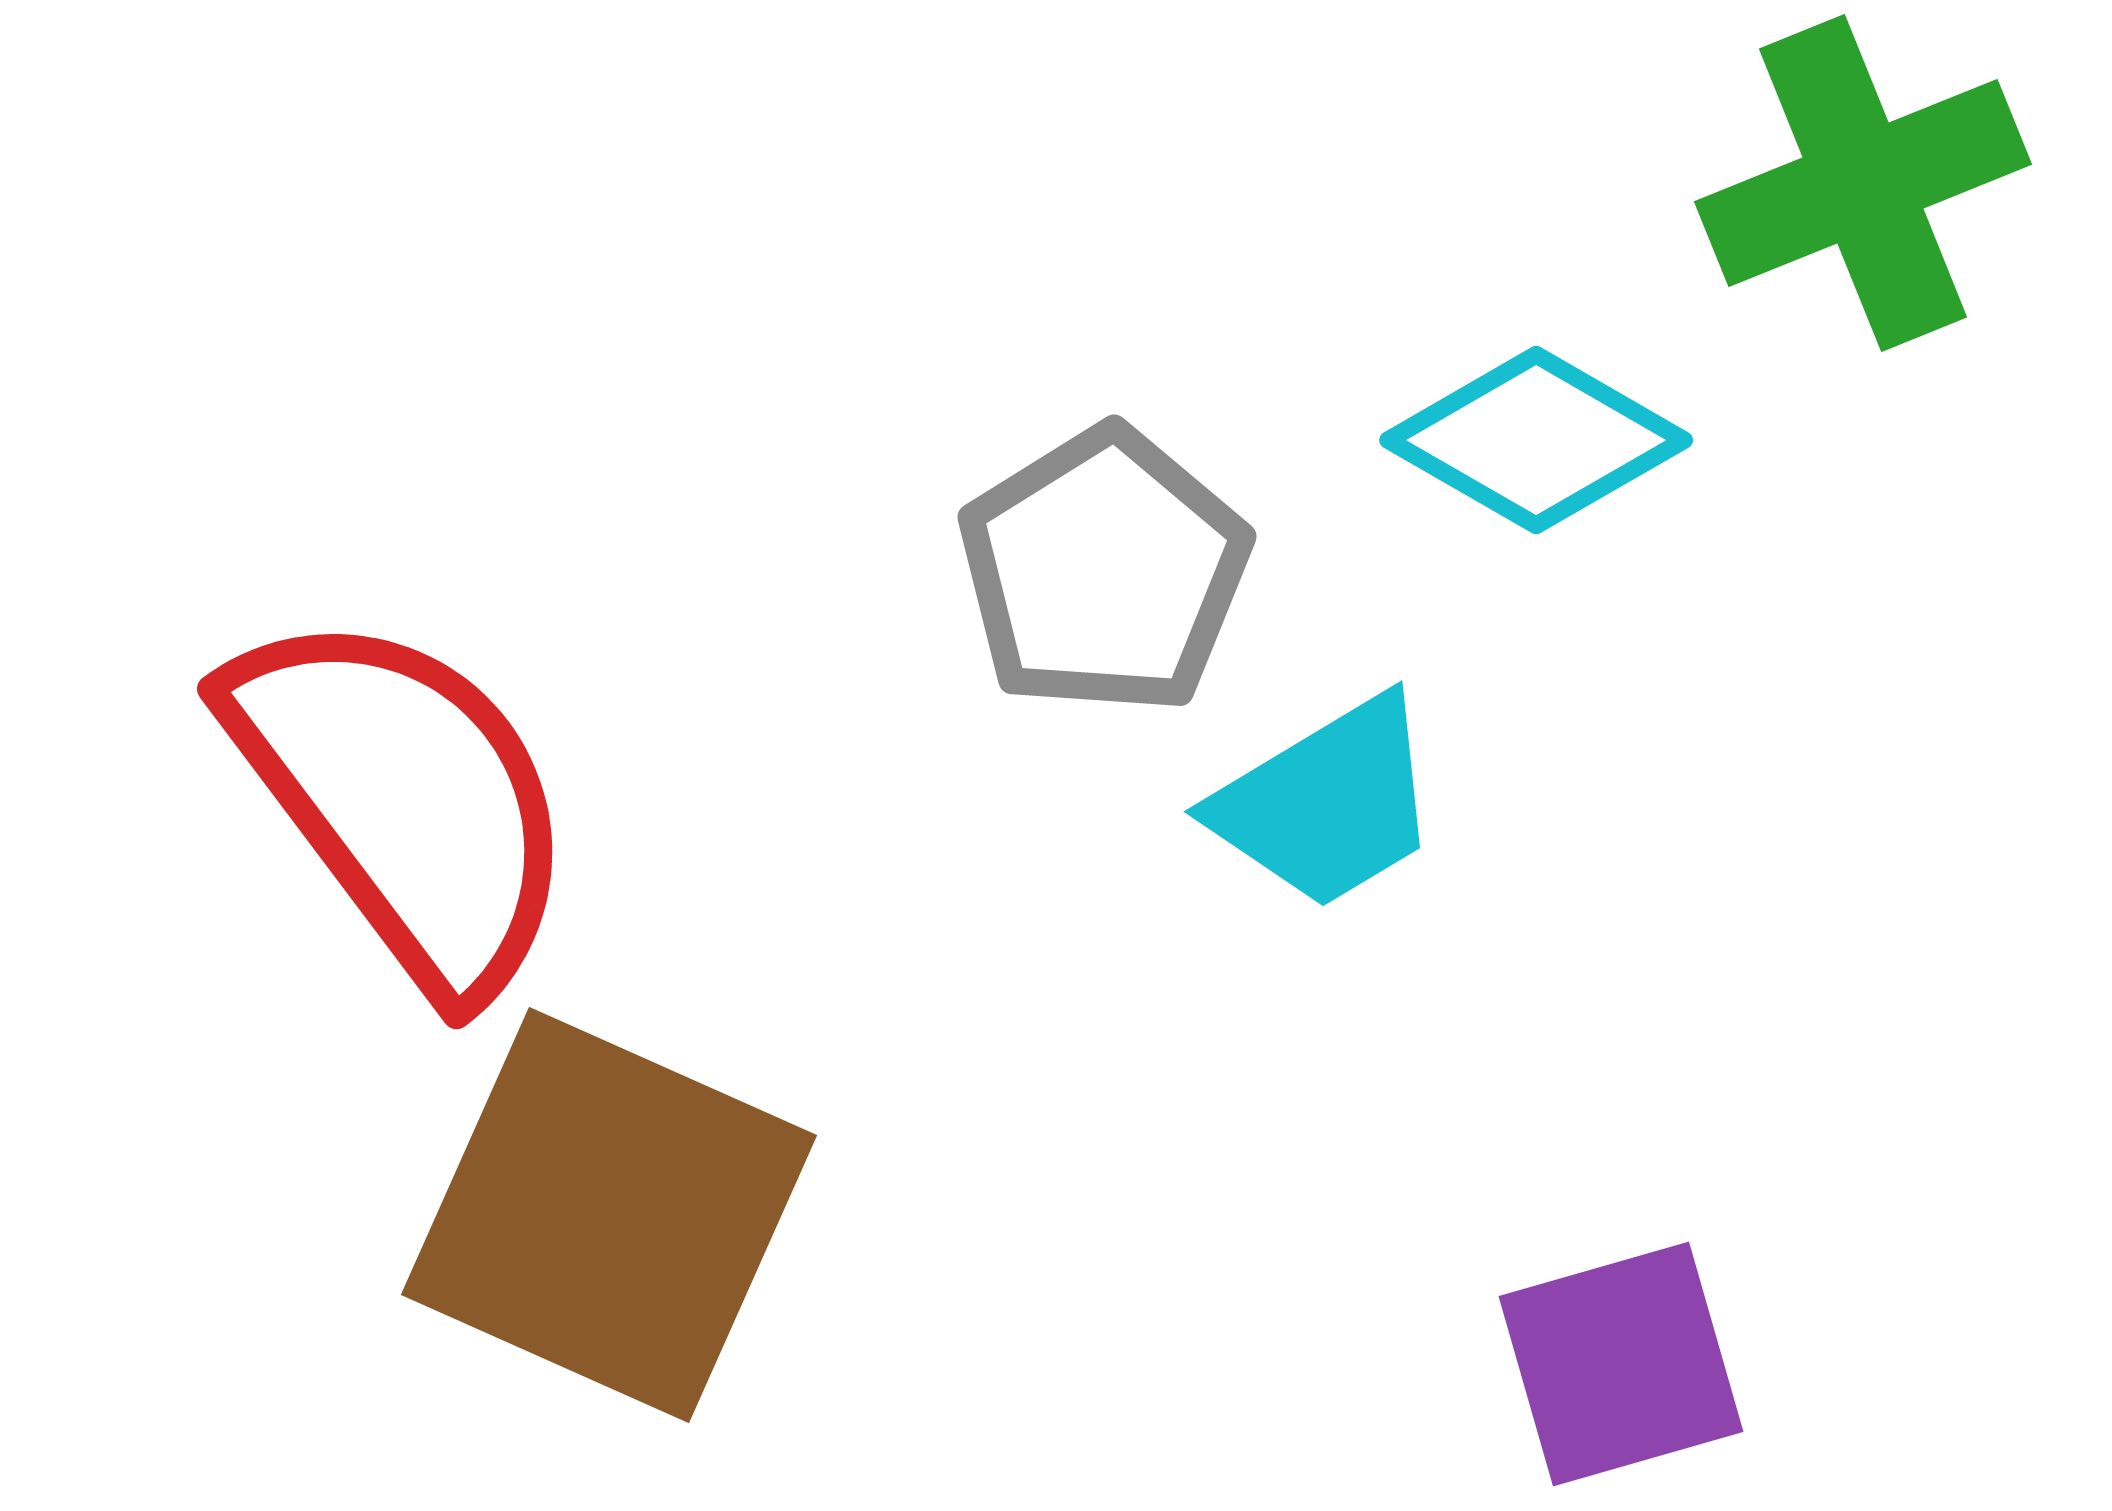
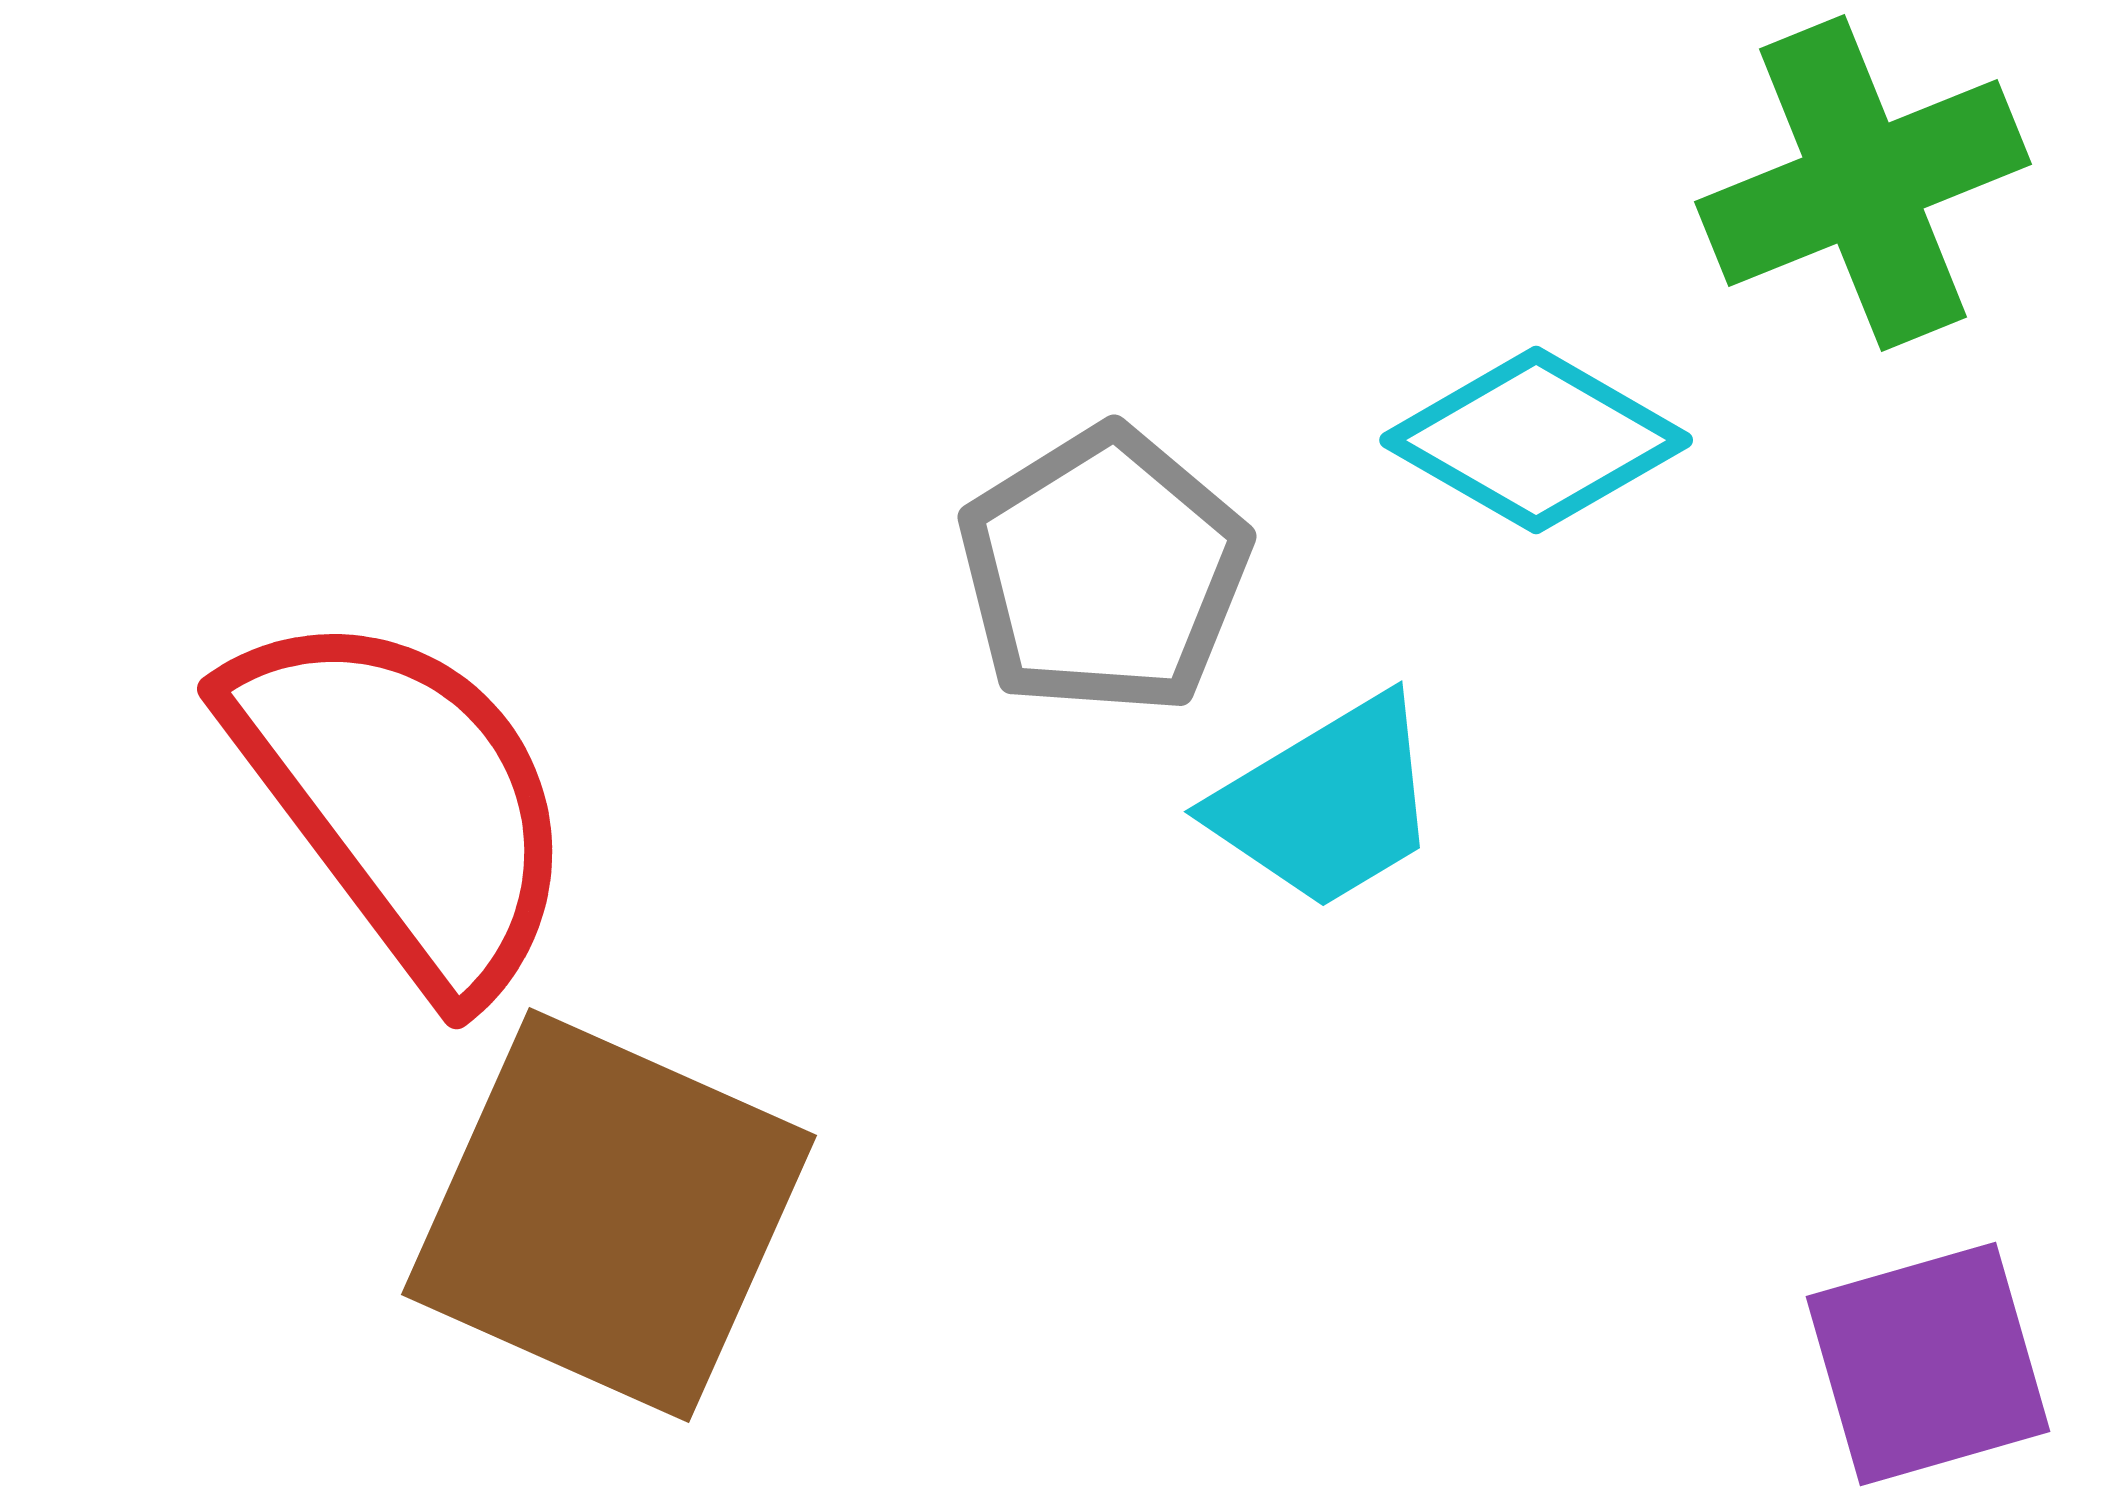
purple square: moved 307 px right
